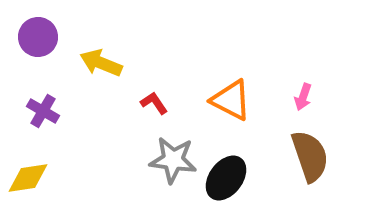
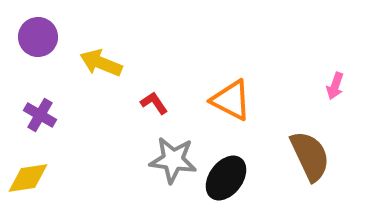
pink arrow: moved 32 px right, 11 px up
purple cross: moved 3 px left, 4 px down
brown semicircle: rotated 6 degrees counterclockwise
